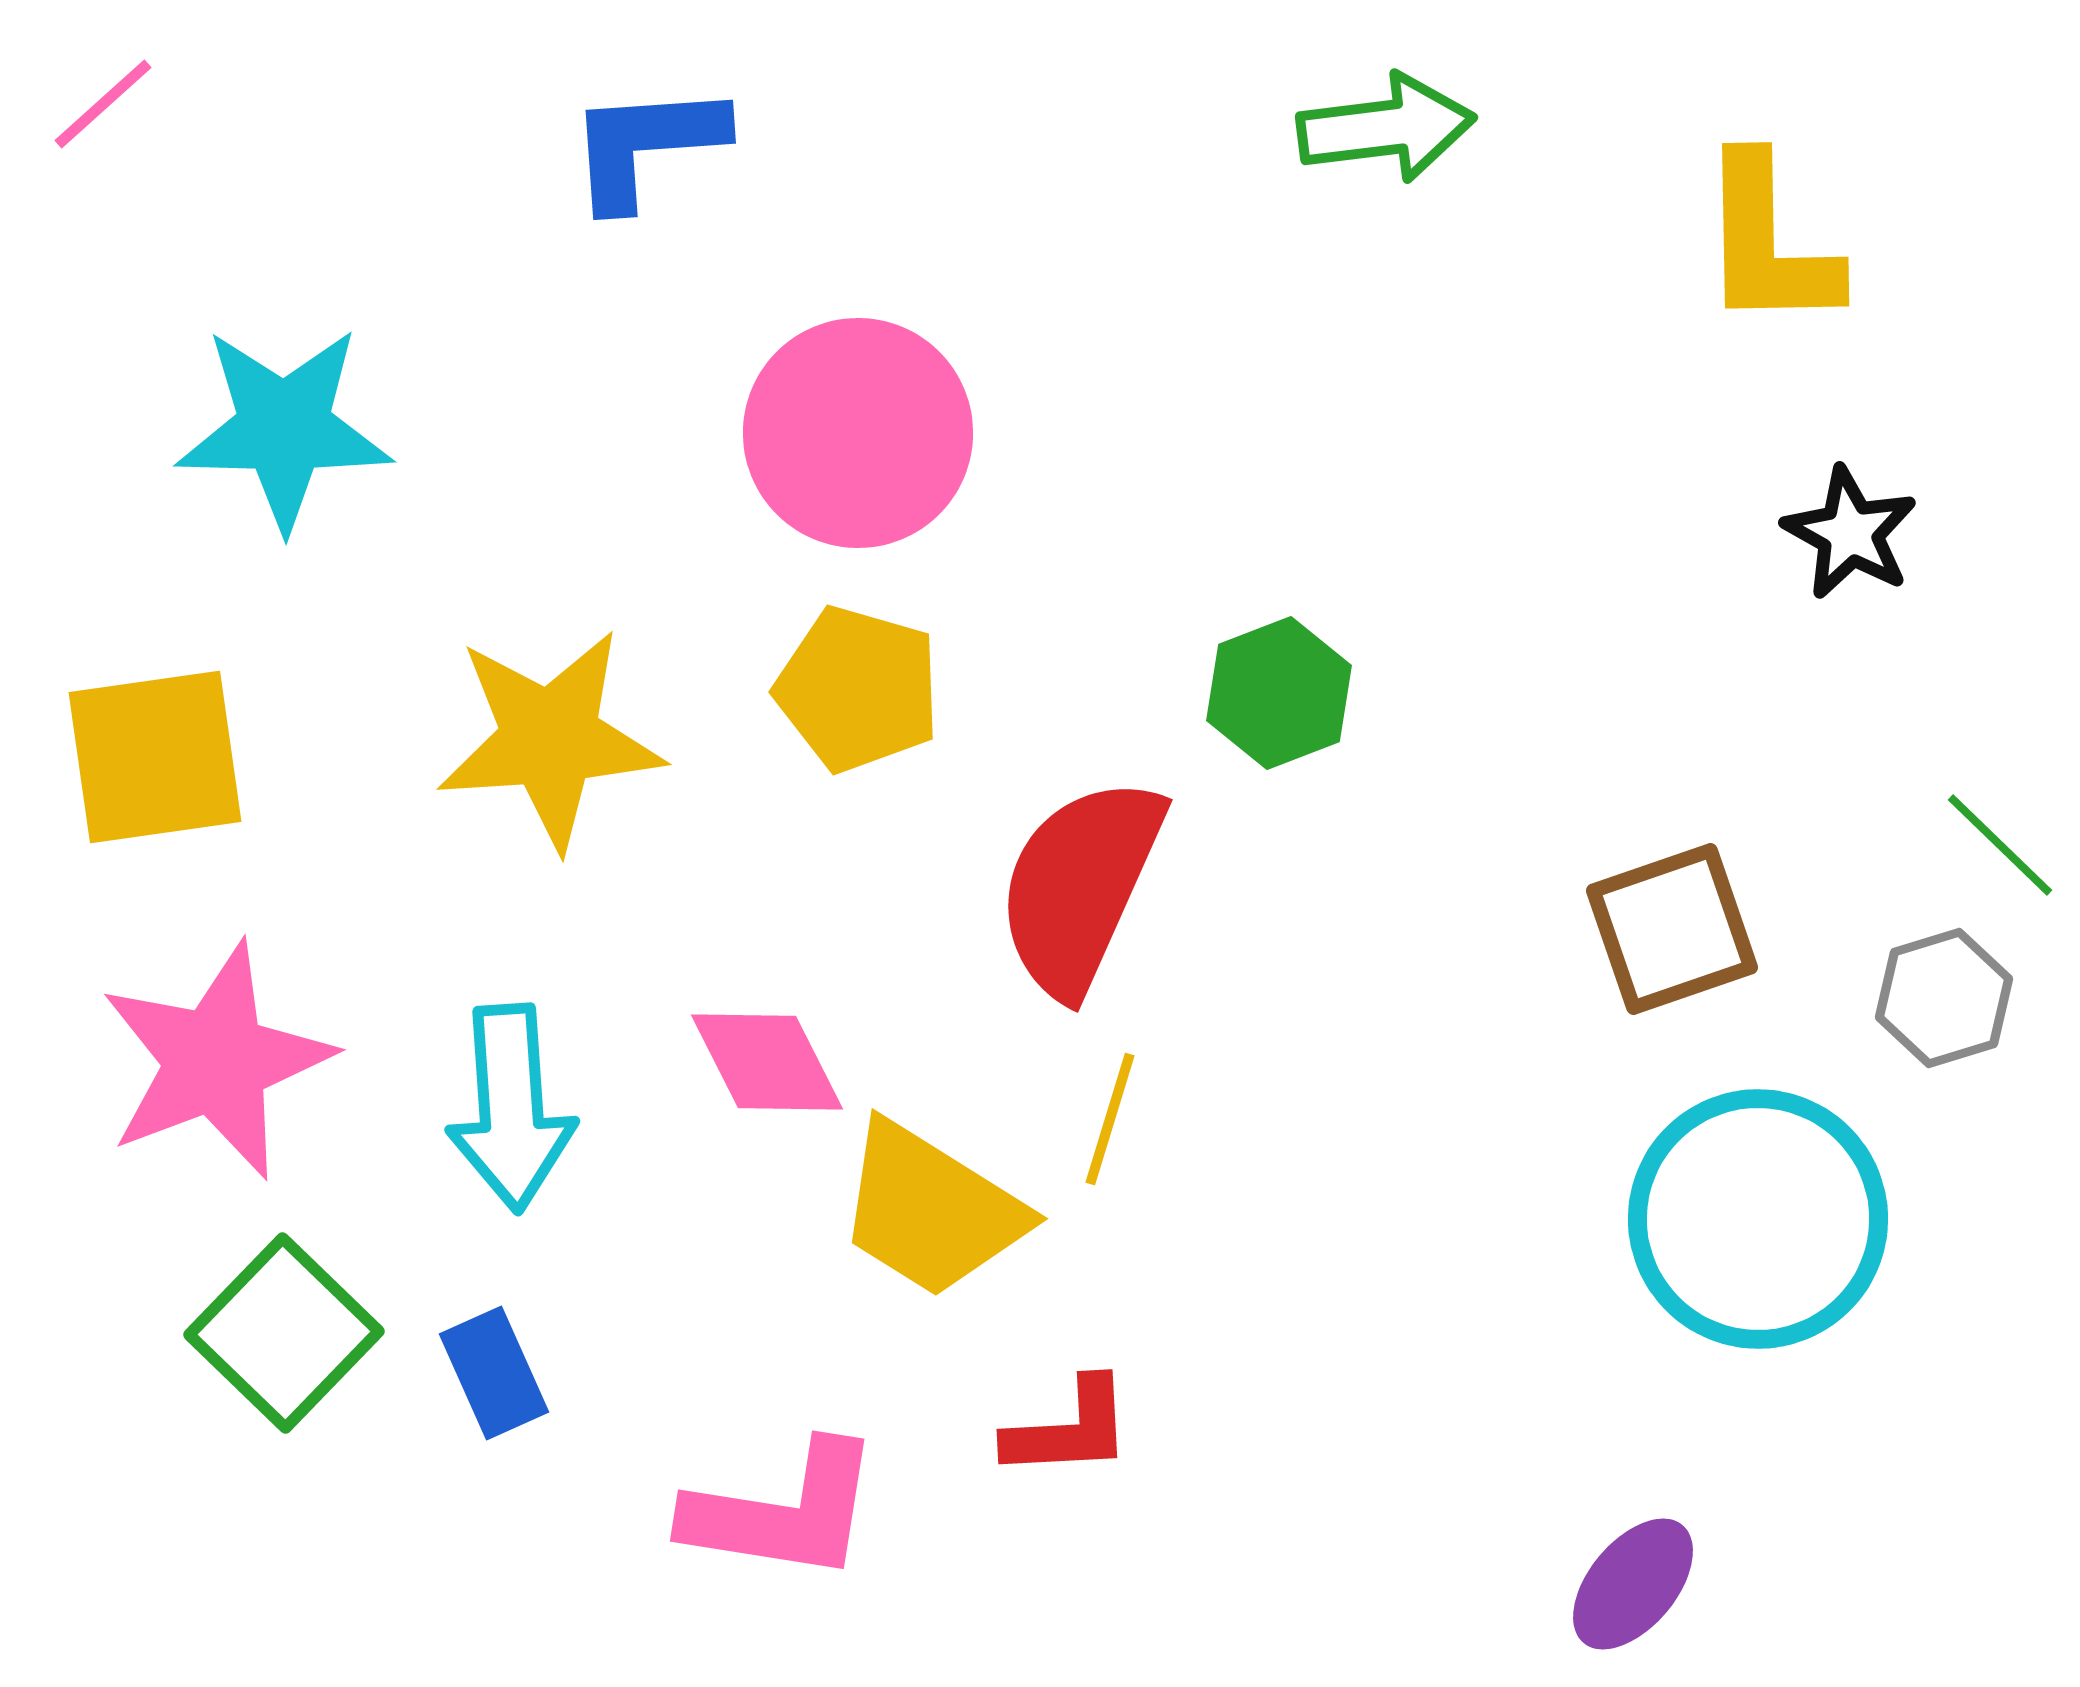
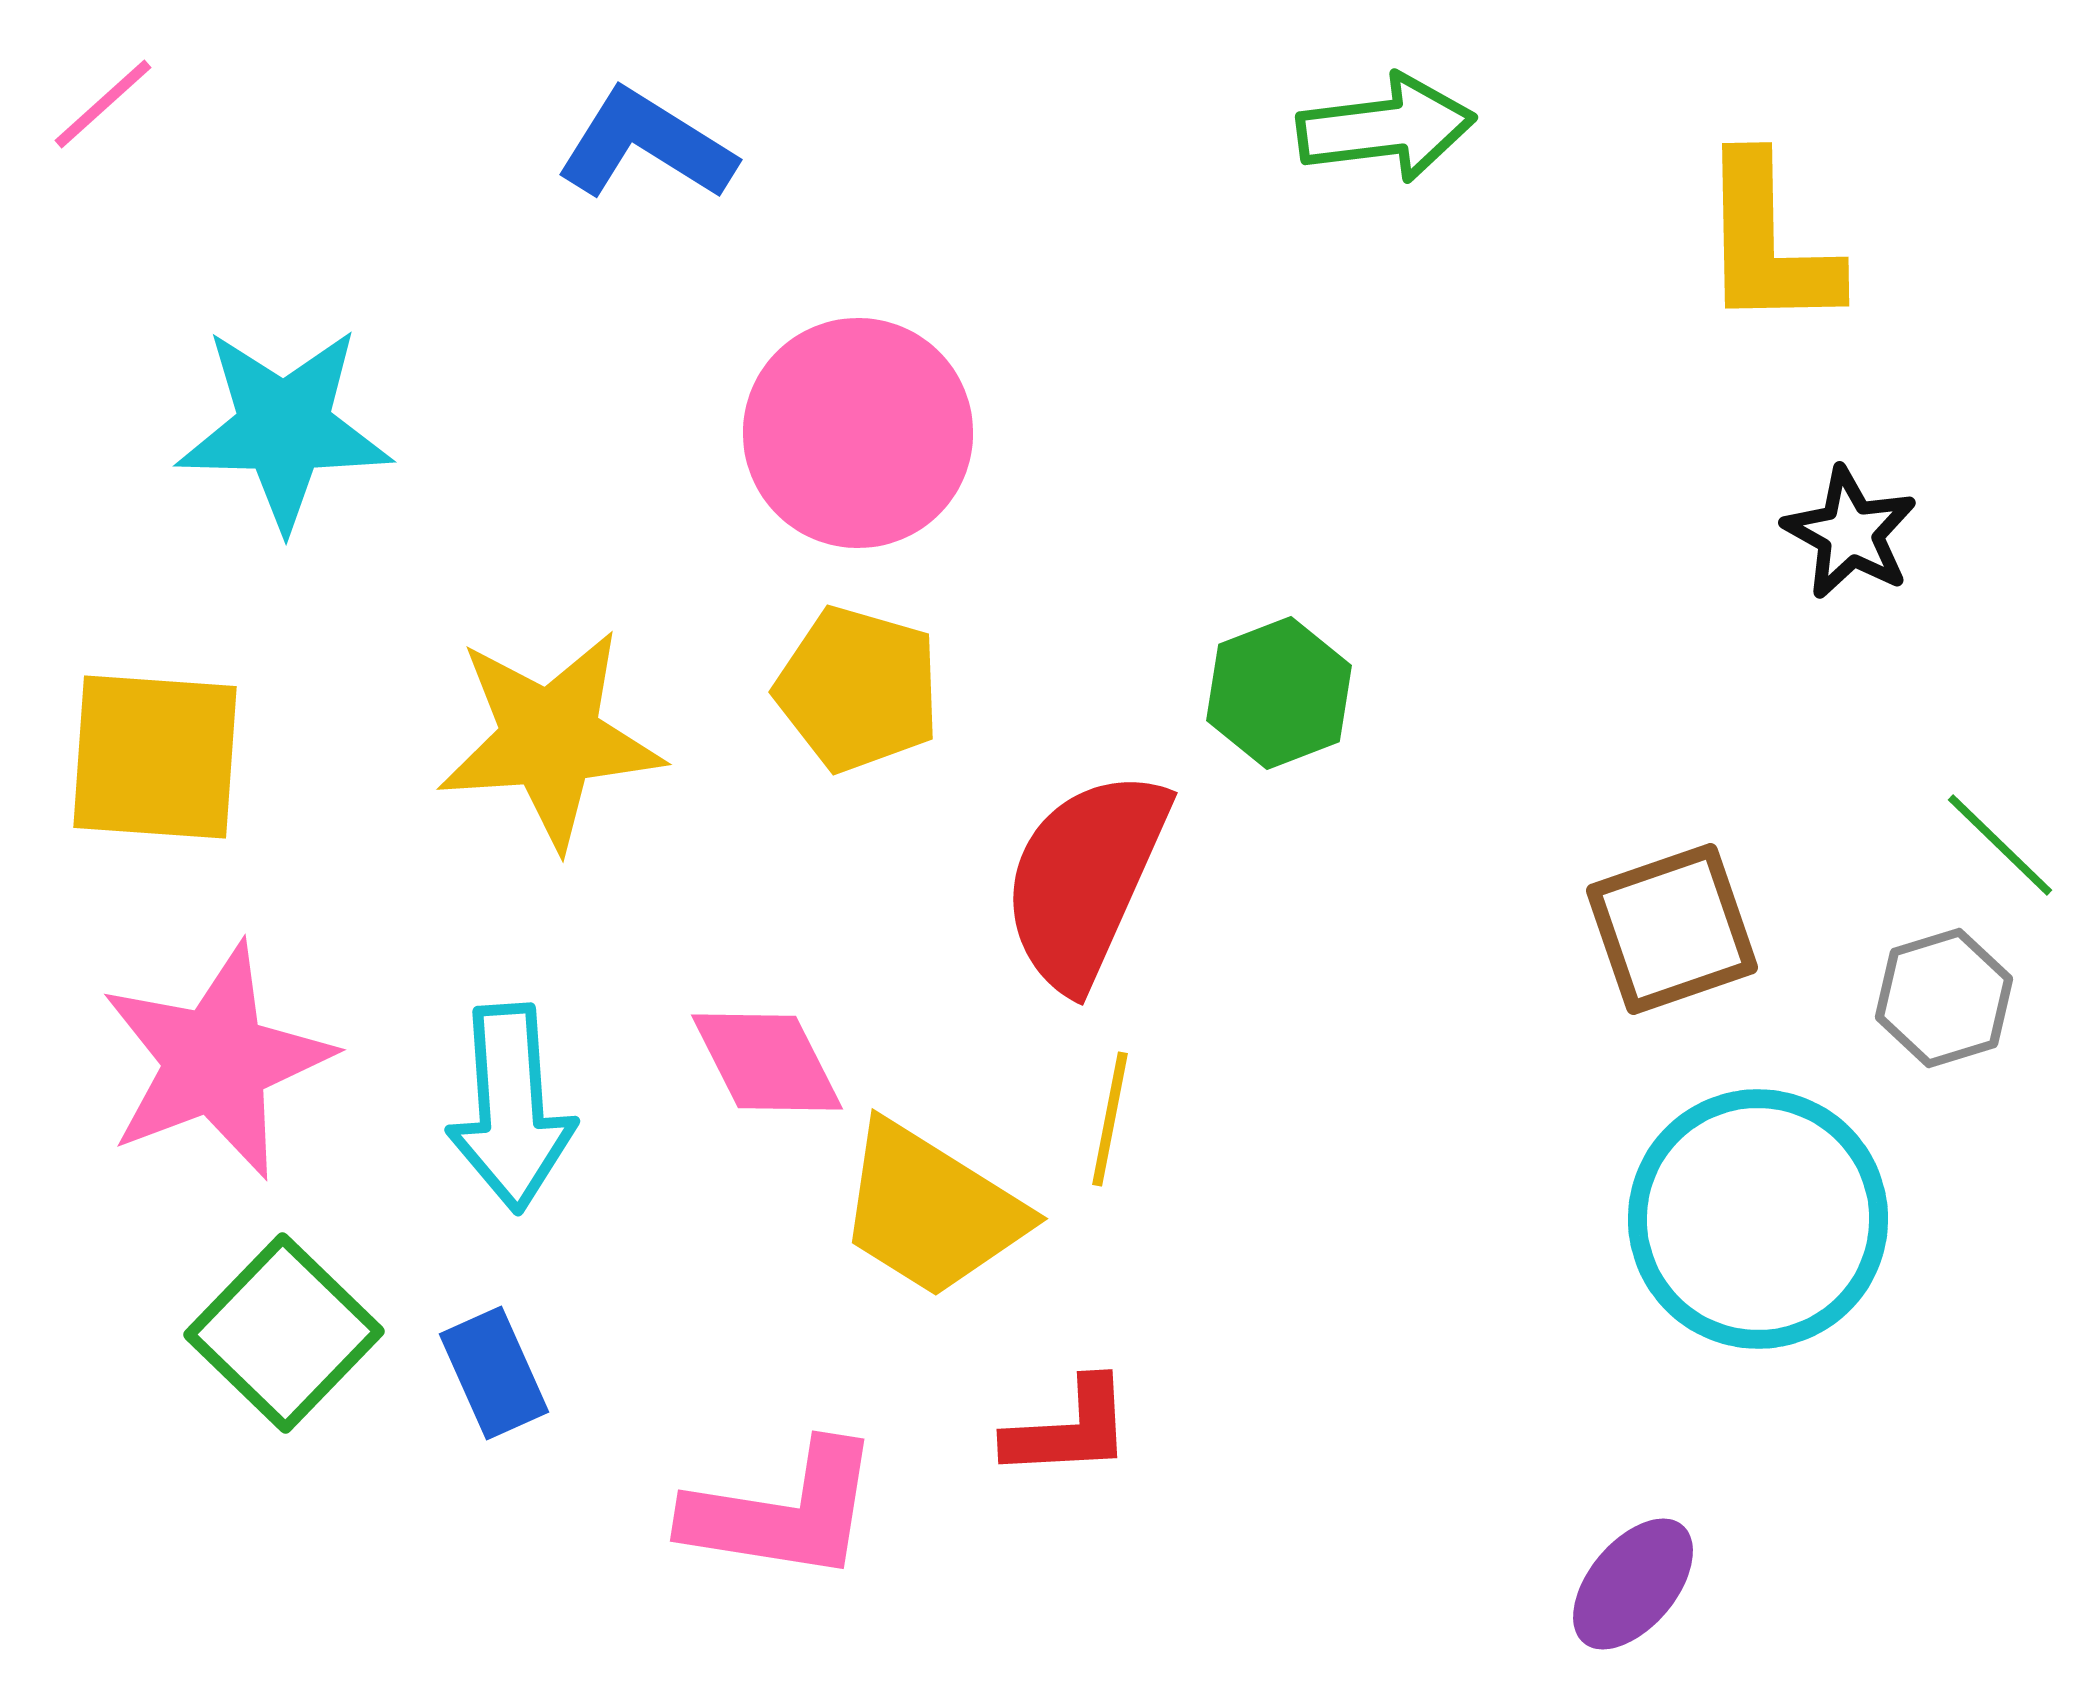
blue L-shape: rotated 36 degrees clockwise
yellow square: rotated 12 degrees clockwise
red semicircle: moved 5 px right, 7 px up
yellow line: rotated 6 degrees counterclockwise
